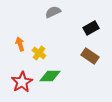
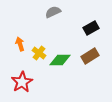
brown rectangle: rotated 66 degrees counterclockwise
green diamond: moved 10 px right, 16 px up
